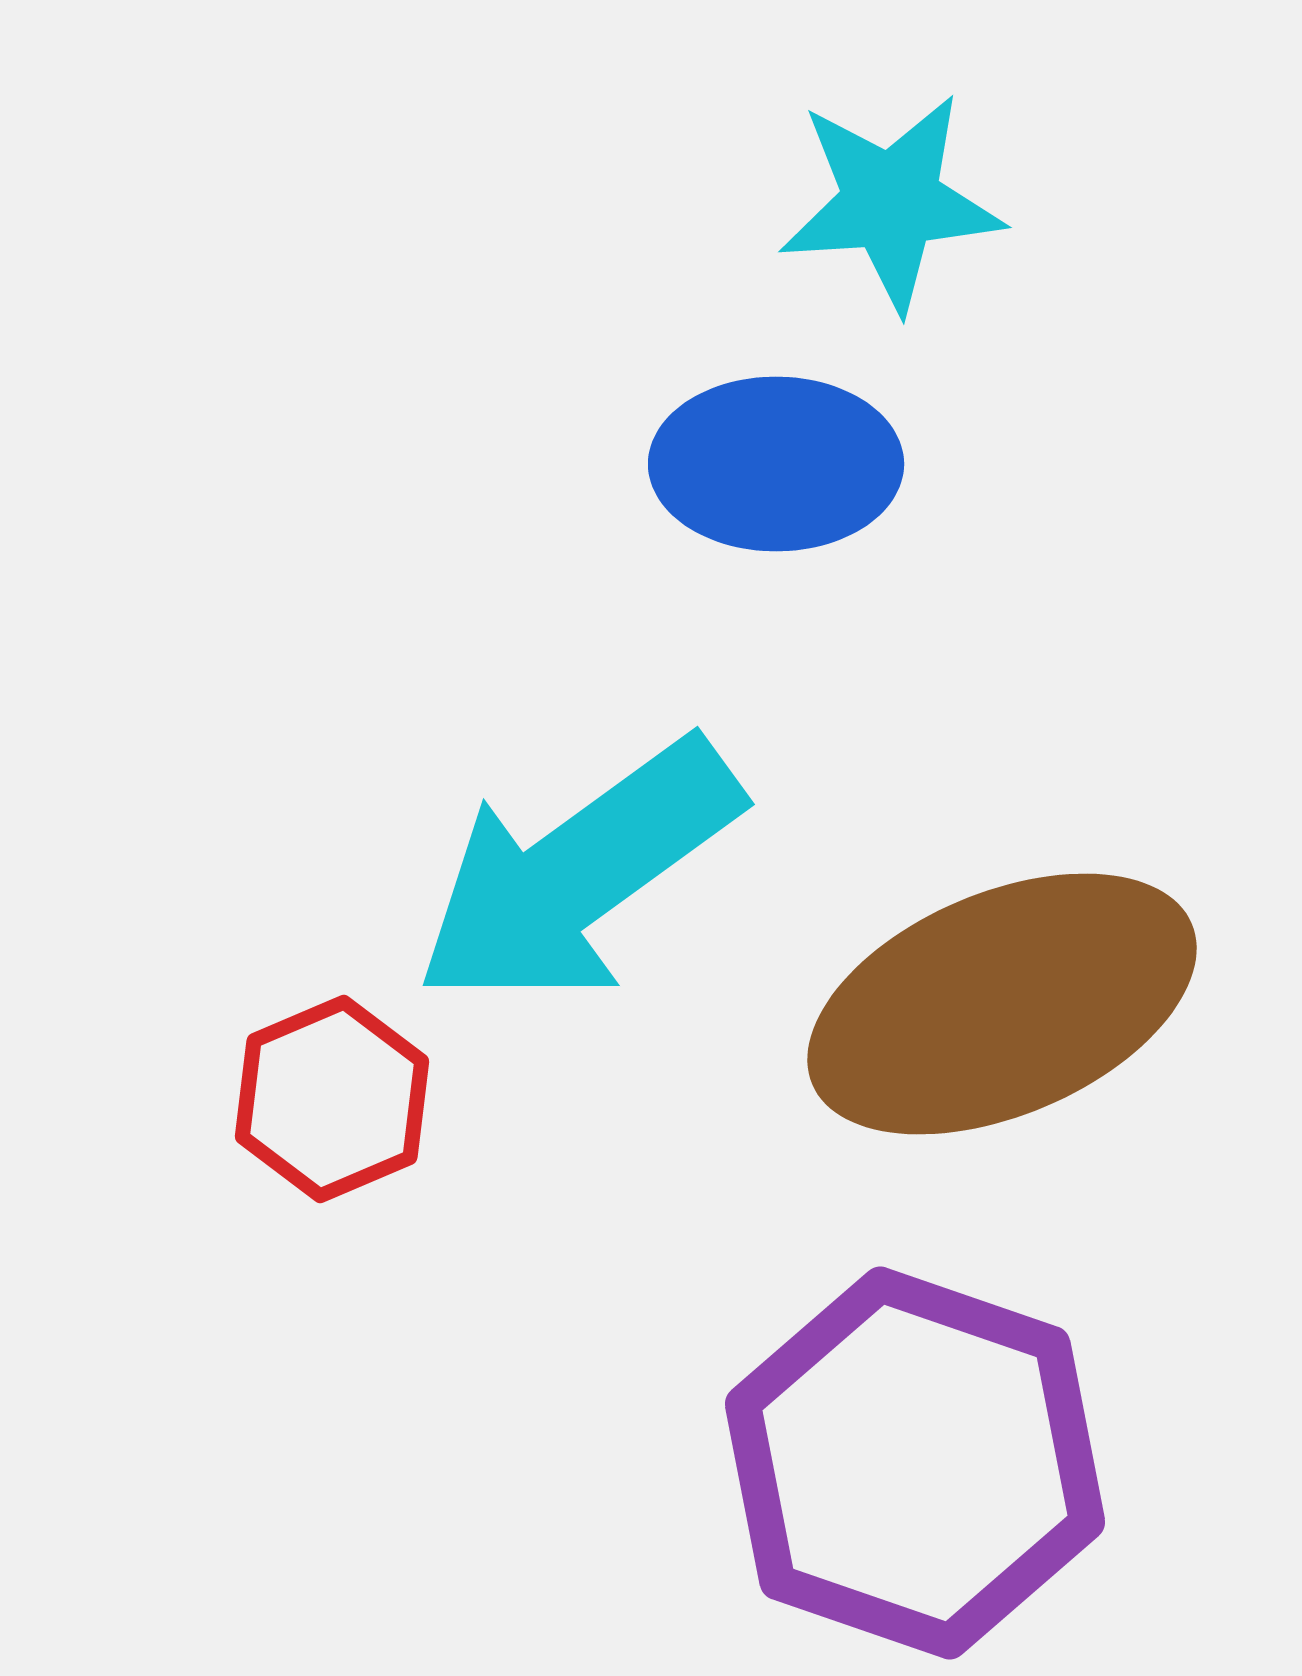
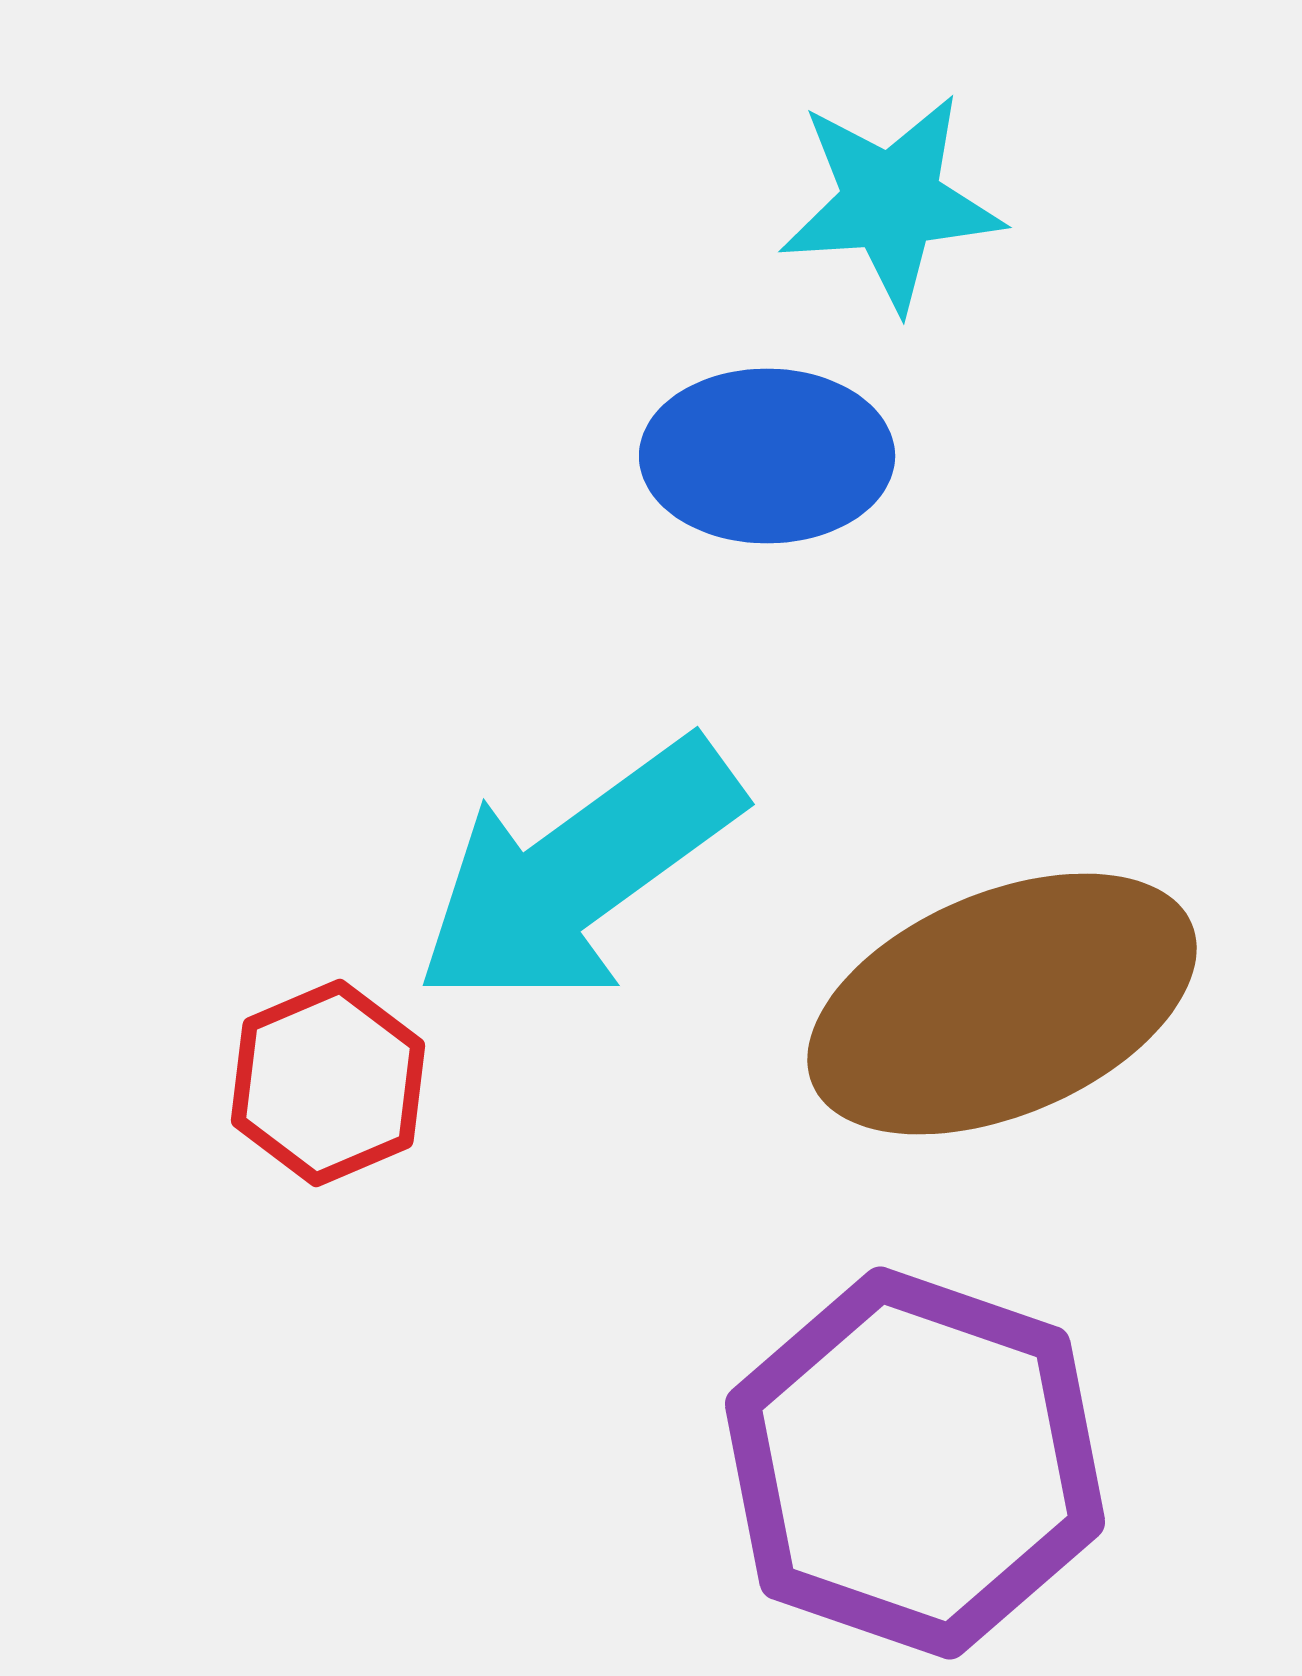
blue ellipse: moved 9 px left, 8 px up
red hexagon: moved 4 px left, 16 px up
